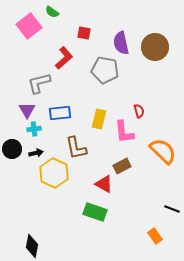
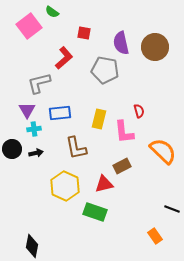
yellow hexagon: moved 11 px right, 13 px down
red triangle: rotated 42 degrees counterclockwise
